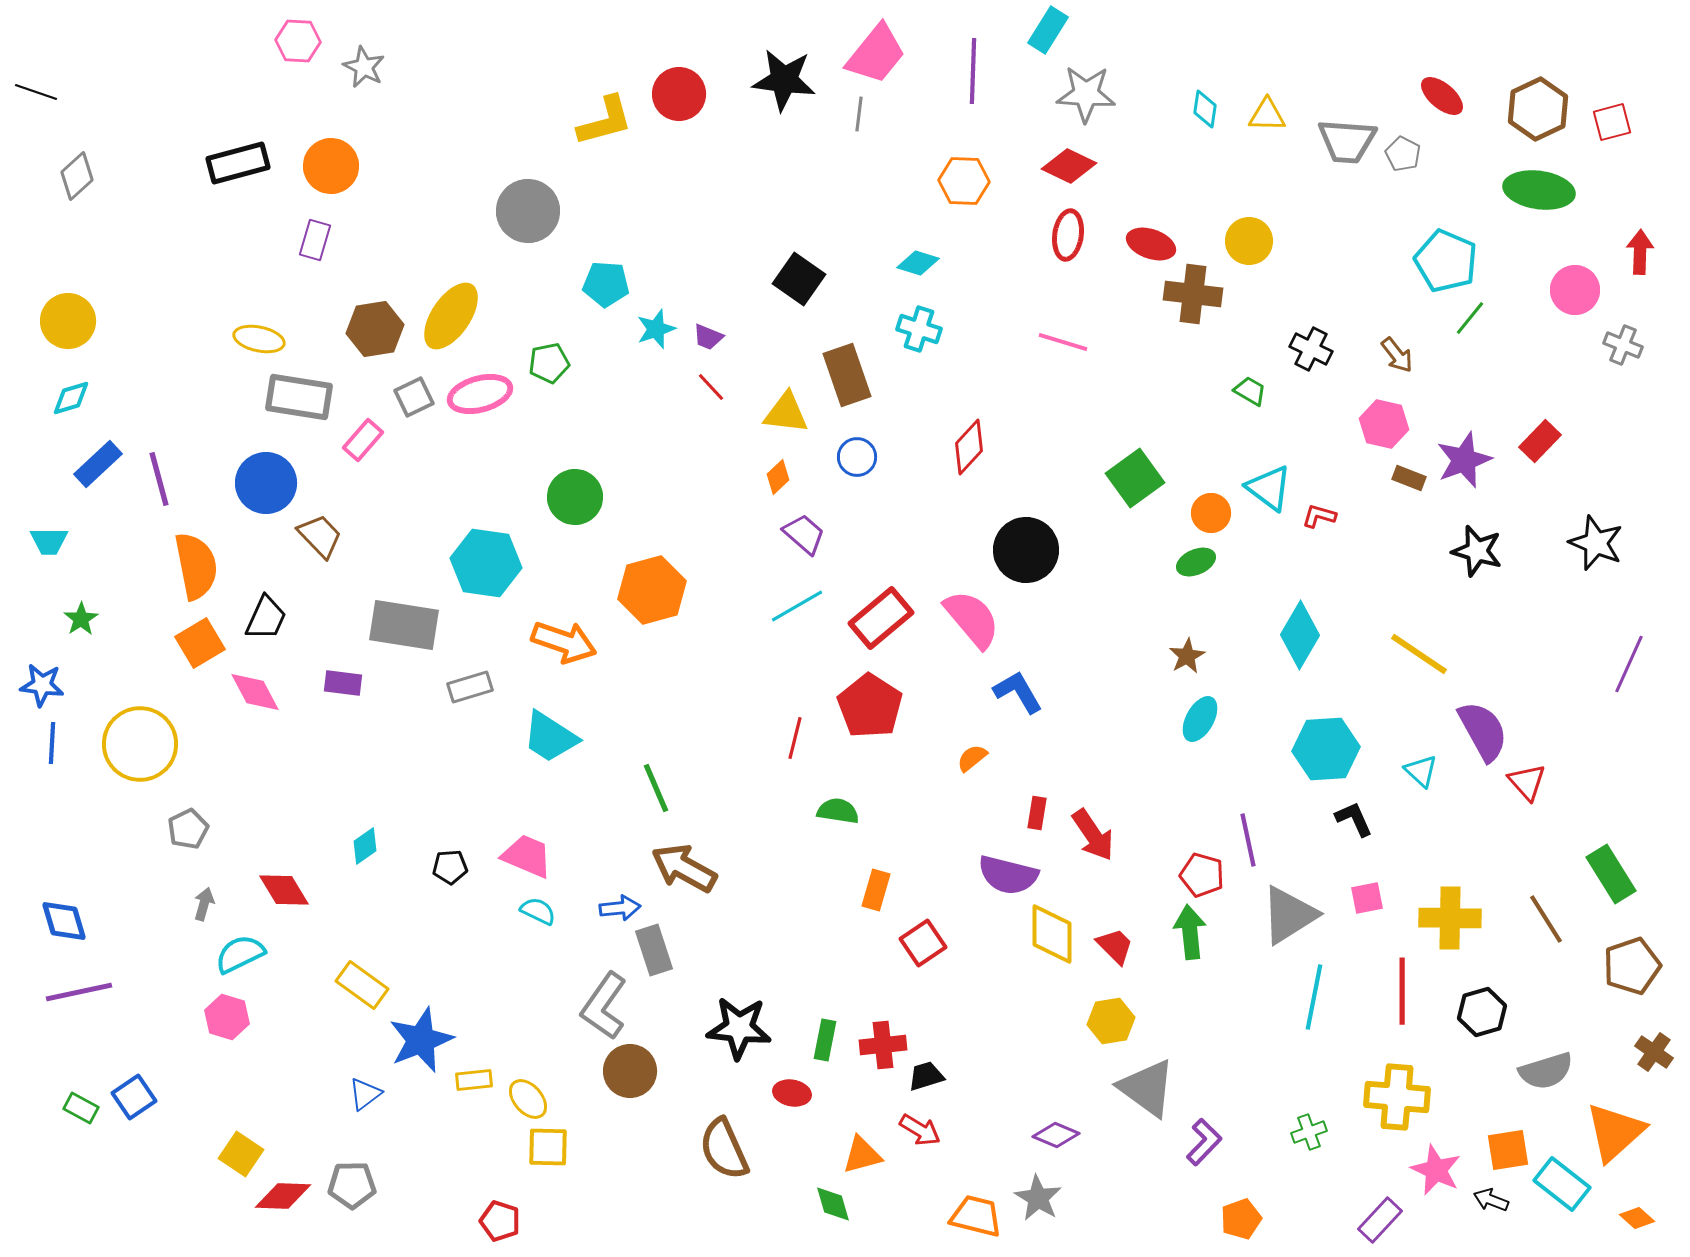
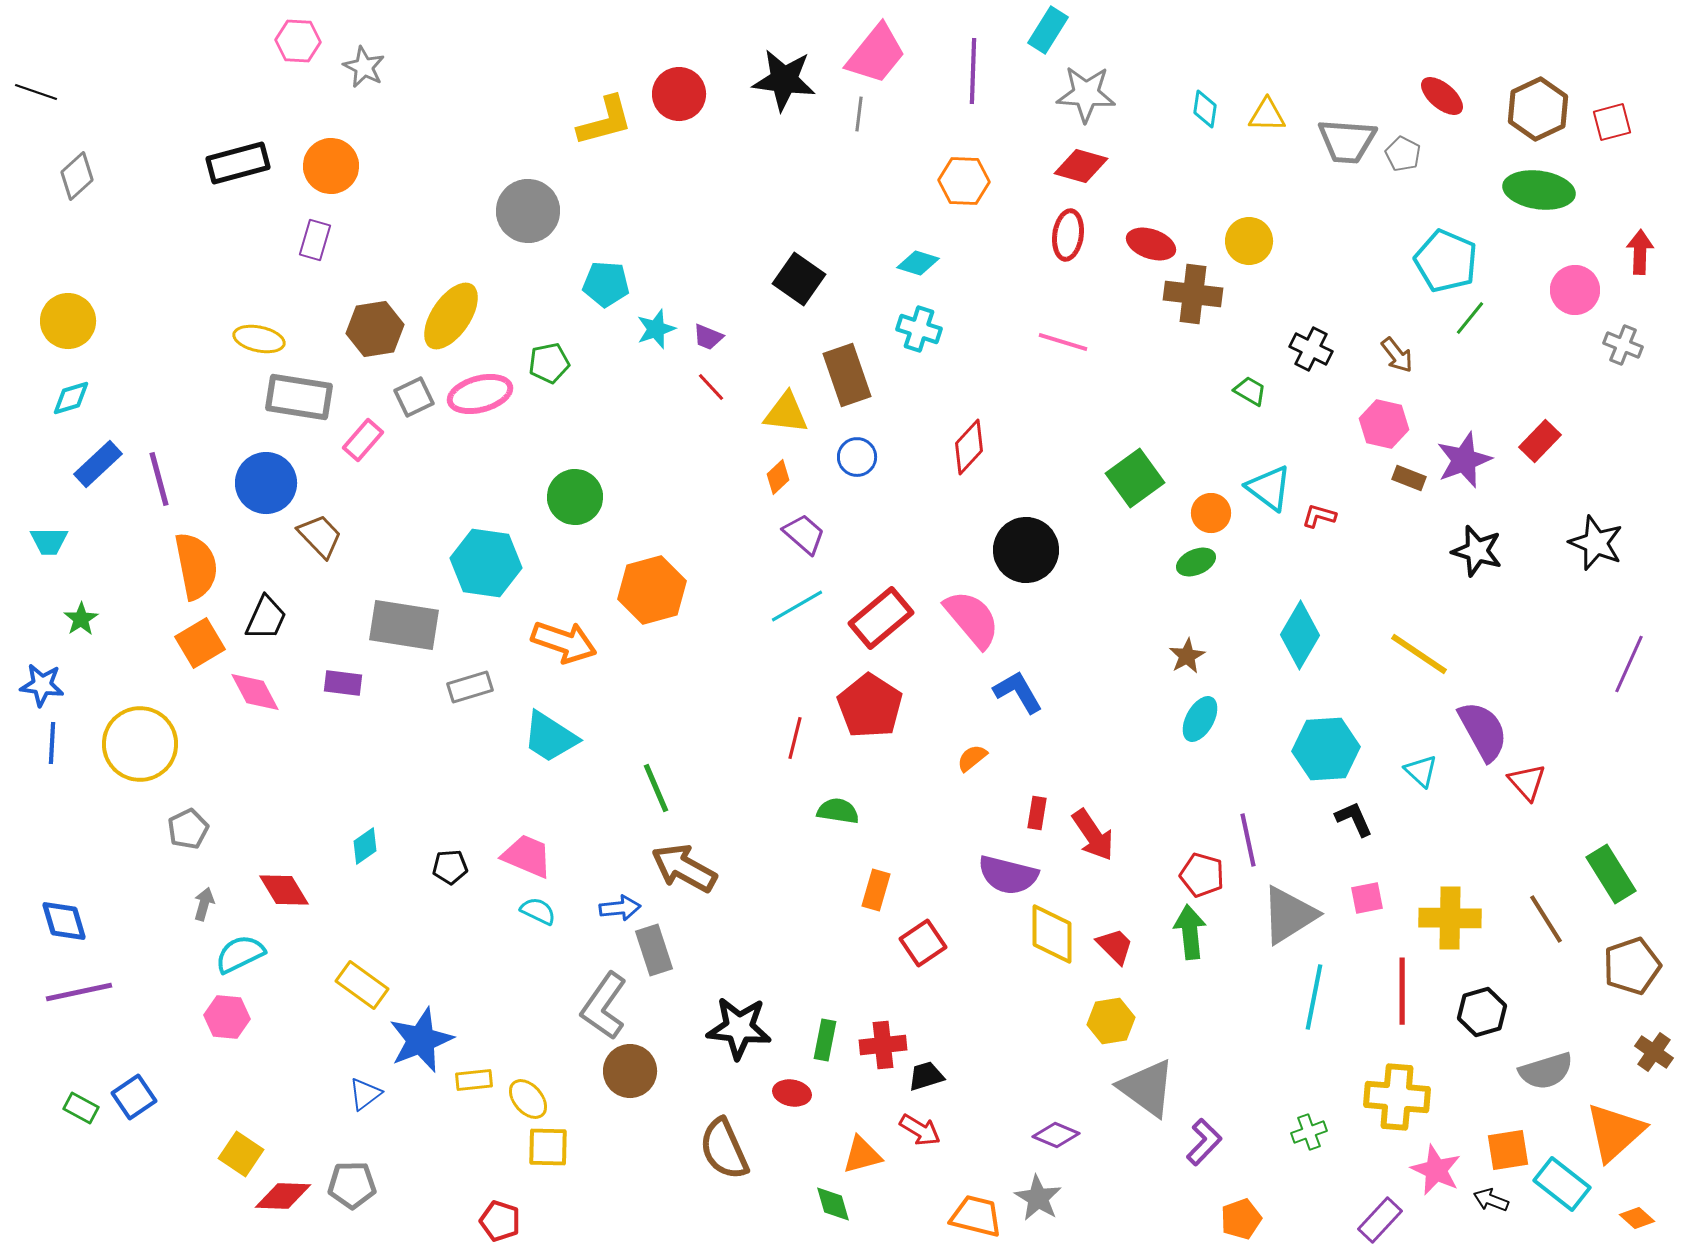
red diamond at (1069, 166): moved 12 px right; rotated 10 degrees counterclockwise
pink hexagon at (227, 1017): rotated 12 degrees counterclockwise
